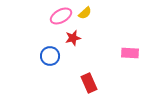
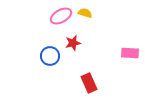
yellow semicircle: rotated 120 degrees counterclockwise
red star: moved 5 px down
